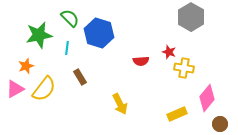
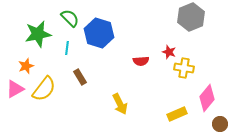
gray hexagon: rotated 8 degrees clockwise
green star: moved 1 px left, 1 px up
